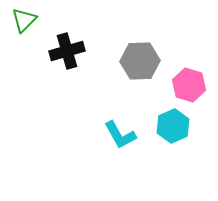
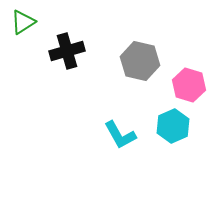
green triangle: moved 1 px left, 2 px down; rotated 12 degrees clockwise
gray hexagon: rotated 15 degrees clockwise
